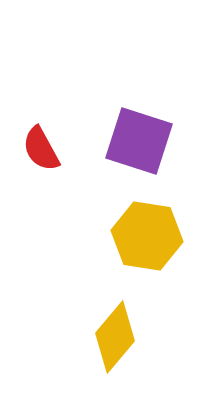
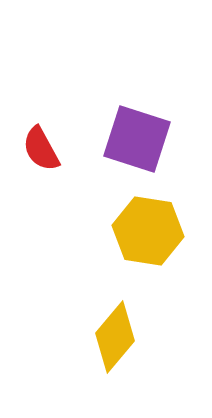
purple square: moved 2 px left, 2 px up
yellow hexagon: moved 1 px right, 5 px up
